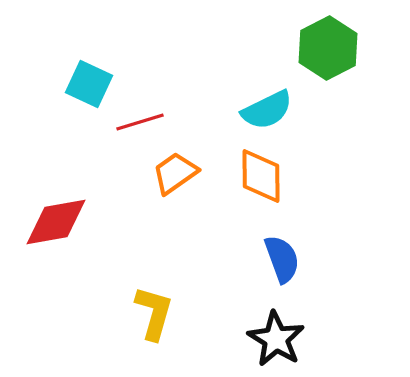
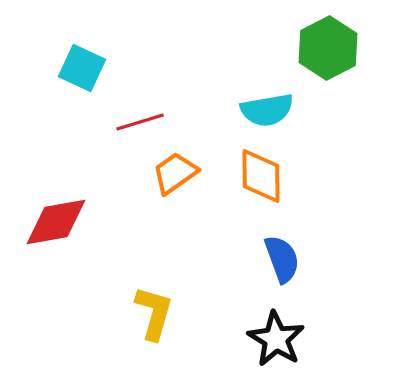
cyan square: moved 7 px left, 16 px up
cyan semicircle: rotated 16 degrees clockwise
